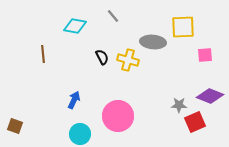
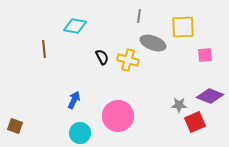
gray line: moved 26 px right; rotated 48 degrees clockwise
gray ellipse: moved 1 px down; rotated 15 degrees clockwise
brown line: moved 1 px right, 5 px up
cyan circle: moved 1 px up
